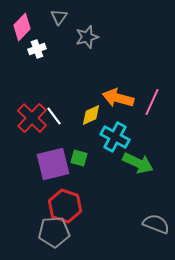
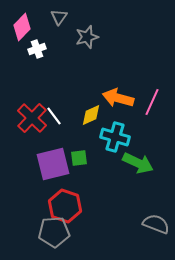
cyan cross: rotated 12 degrees counterclockwise
green square: rotated 24 degrees counterclockwise
